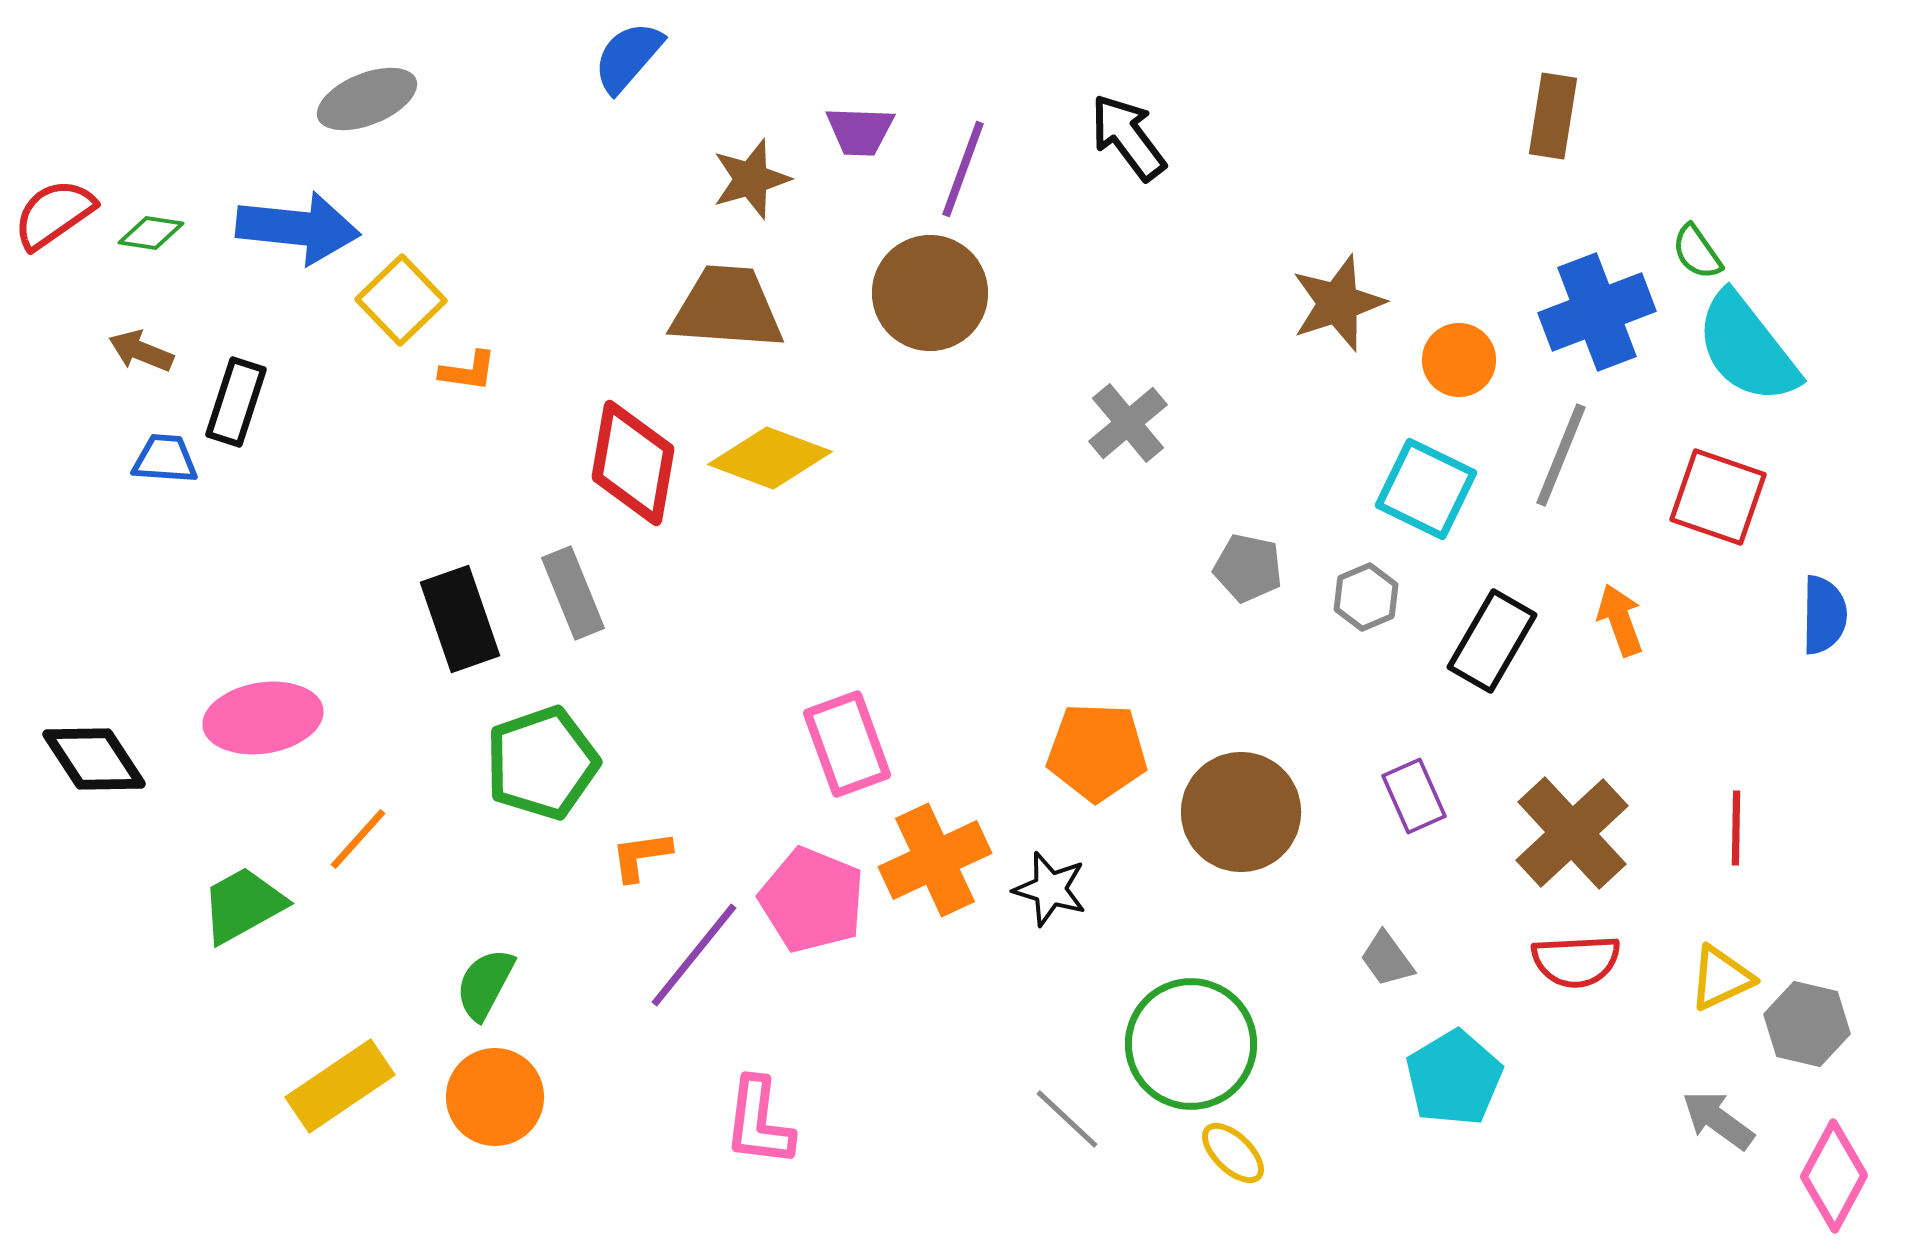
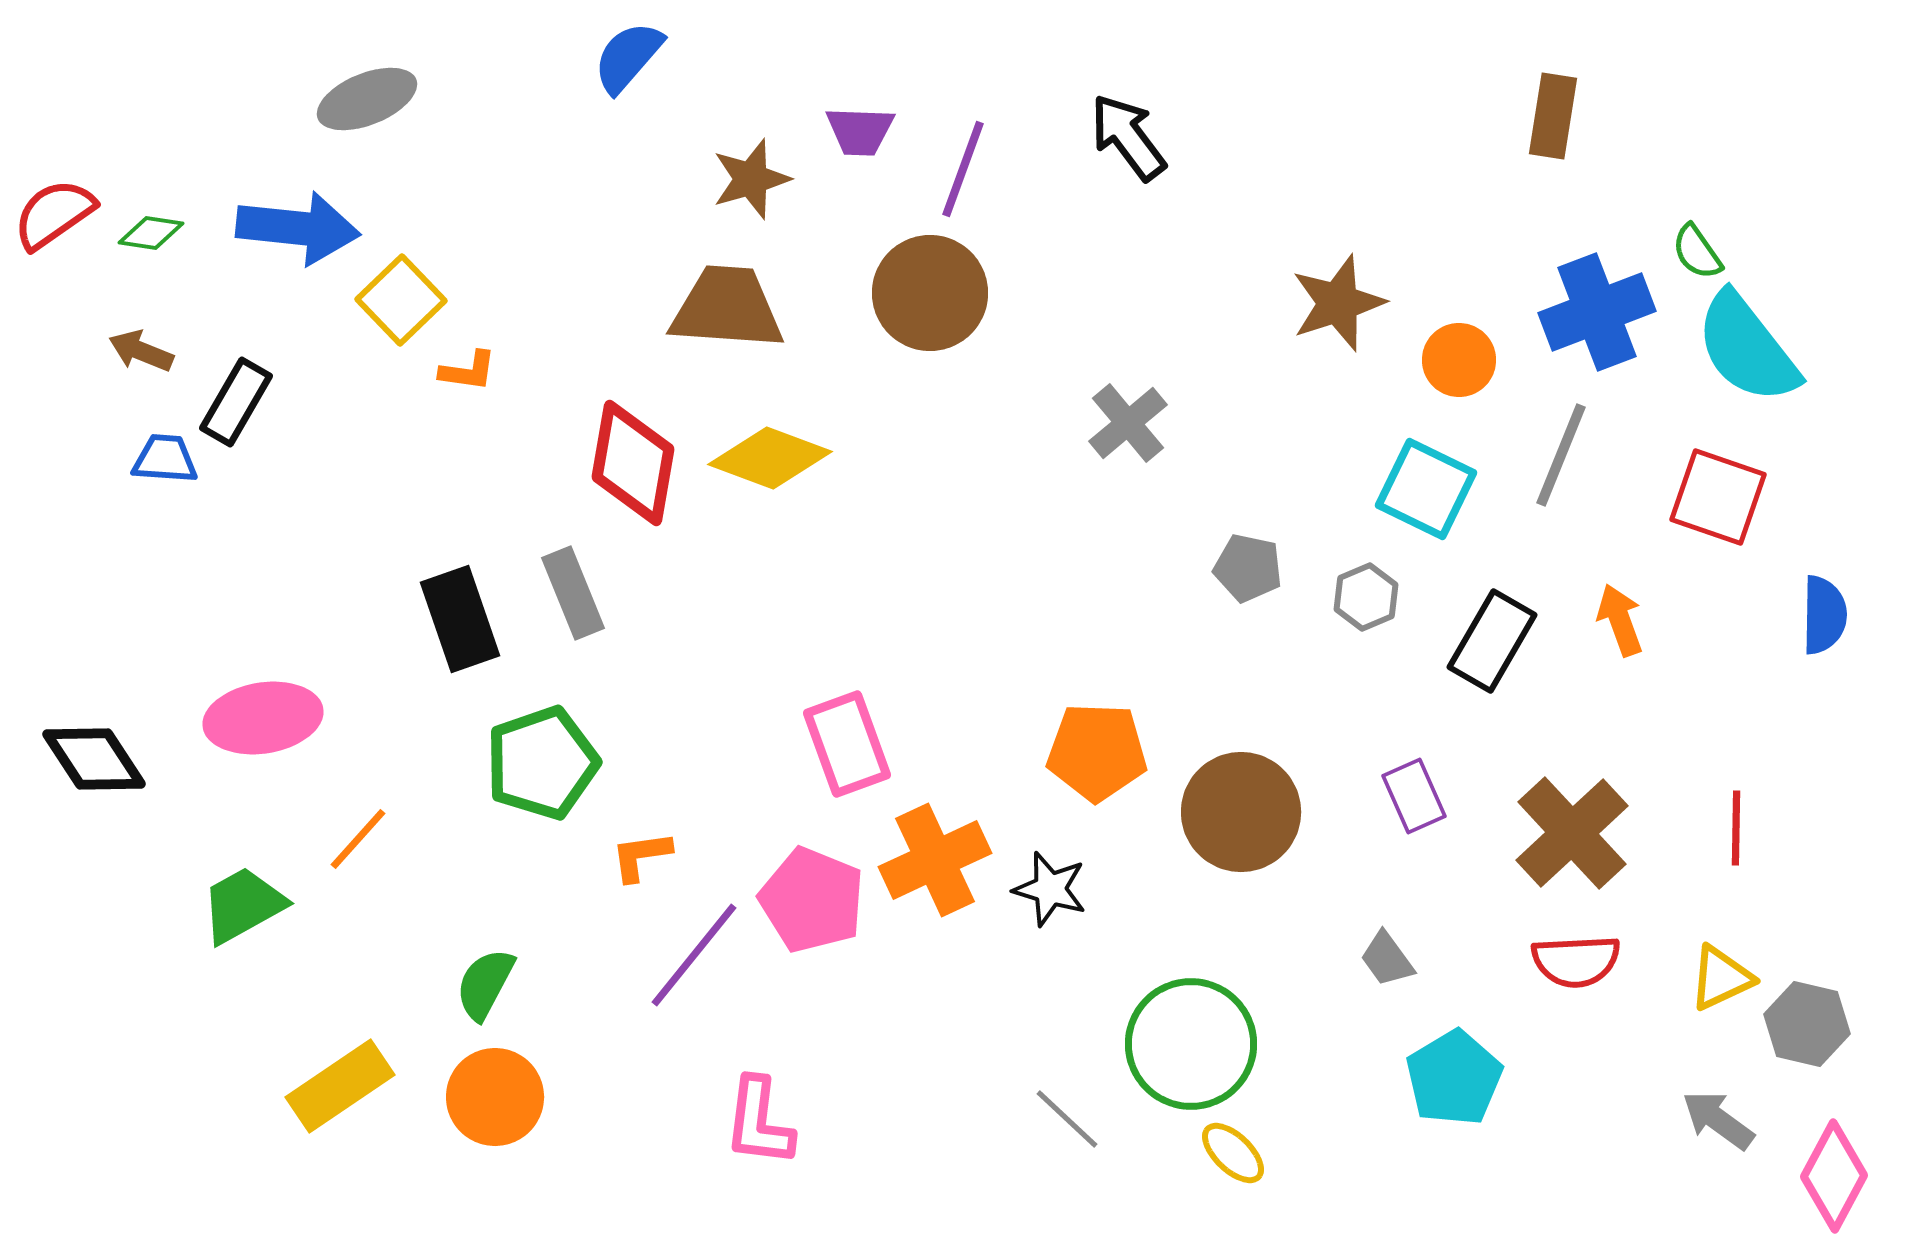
black rectangle at (236, 402): rotated 12 degrees clockwise
